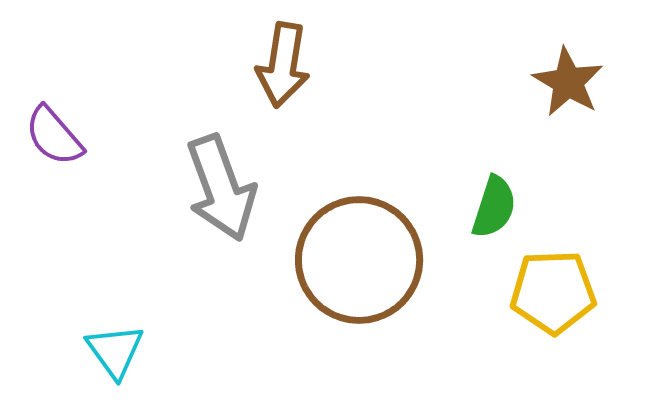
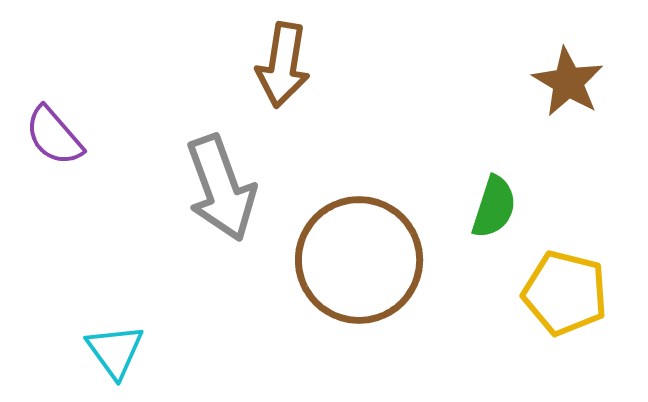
yellow pentagon: moved 12 px right, 1 px down; rotated 16 degrees clockwise
